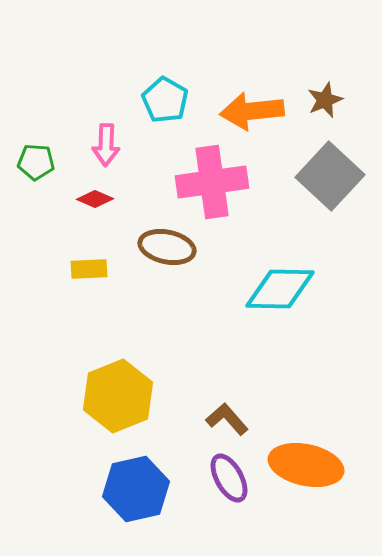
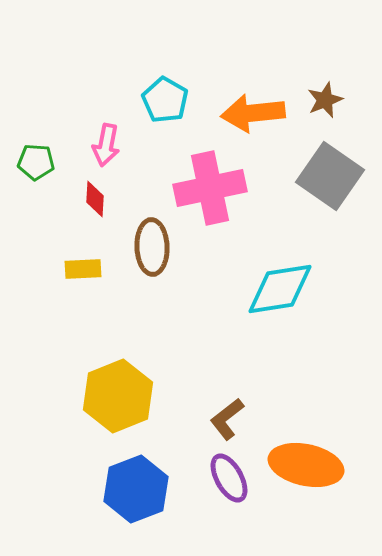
orange arrow: moved 1 px right, 2 px down
pink arrow: rotated 9 degrees clockwise
gray square: rotated 8 degrees counterclockwise
pink cross: moved 2 px left, 6 px down; rotated 4 degrees counterclockwise
red diamond: rotated 69 degrees clockwise
brown ellipse: moved 15 px left; rotated 76 degrees clockwise
yellow rectangle: moved 6 px left
cyan diamond: rotated 10 degrees counterclockwise
brown L-shape: rotated 87 degrees counterclockwise
blue hexagon: rotated 8 degrees counterclockwise
